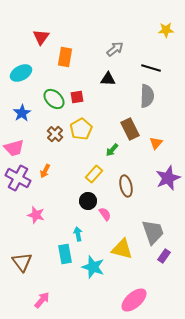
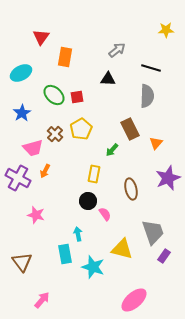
gray arrow: moved 2 px right, 1 px down
green ellipse: moved 4 px up
pink trapezoid: moved 19 px right
yellow rectangle: rotated 30 degrees counterclockwise
brown ellipse: moved 5 px right, 3 px down
